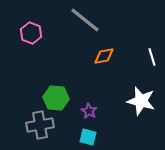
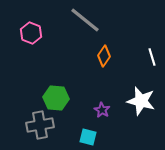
orange diamond: rotated 45 degrees counterclockwise
purple star: moved 13 px right, 1 px up
